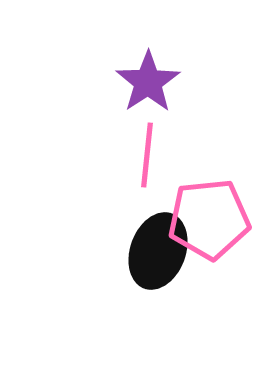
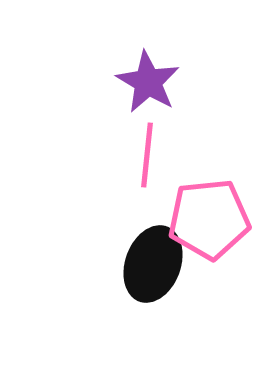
purple star: rotated 8 degrees counterclockwise
black ellipse: moved 5 px left, 13 px down
